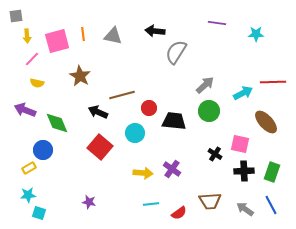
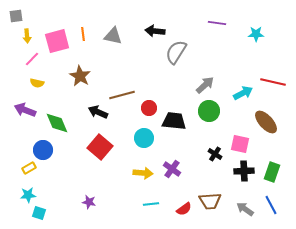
red line at (273, 82): rotated 15 degrees clockwise
cyan circle at (135, 133): moved 9 px right, 5 px down
red semicircle at (179, 213): moved 5 px right, 4 px up
